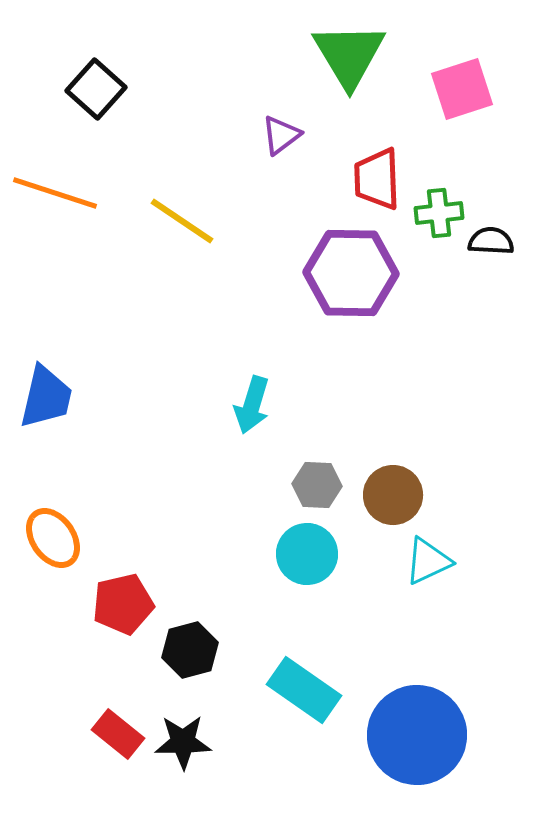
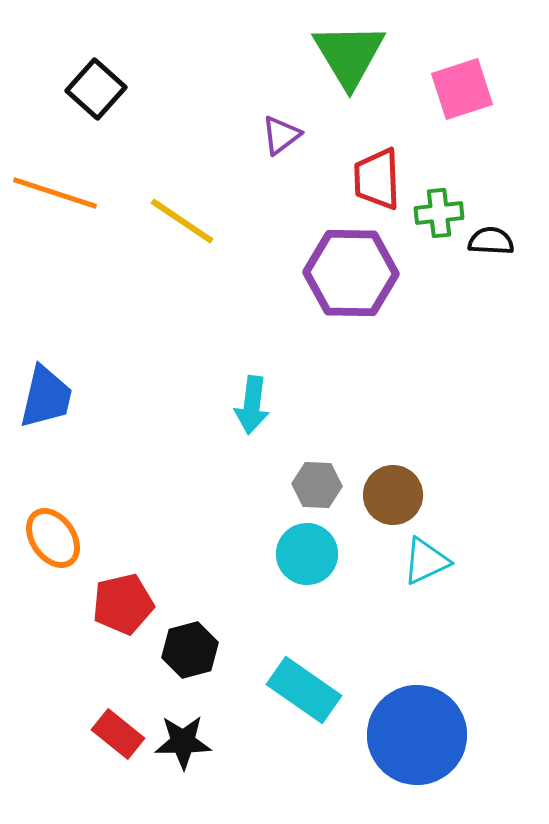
cyan arrow: rotated 10 degrees counterclockwise
cyan triangle: moved 2 px left
